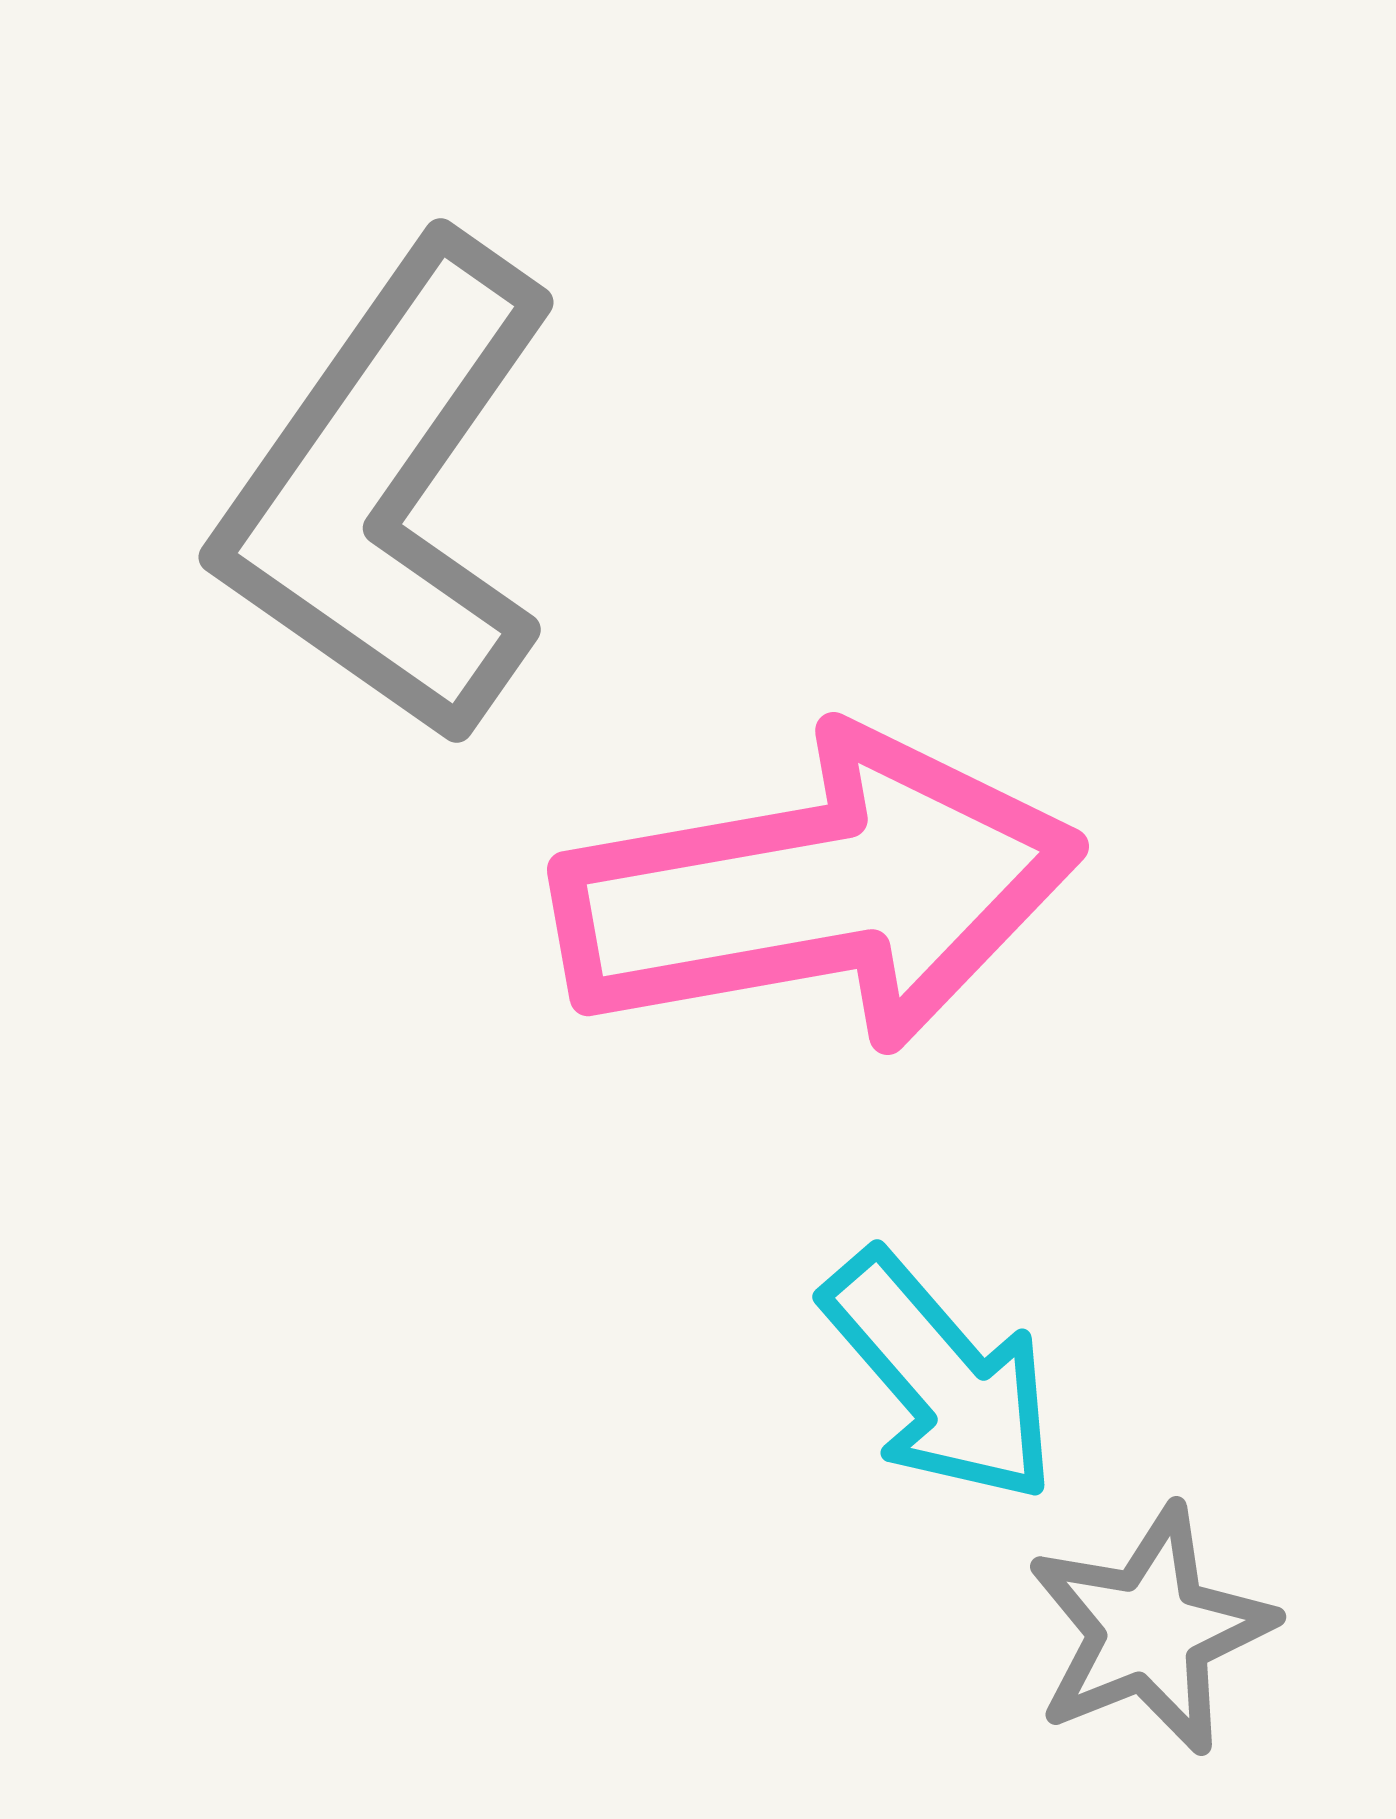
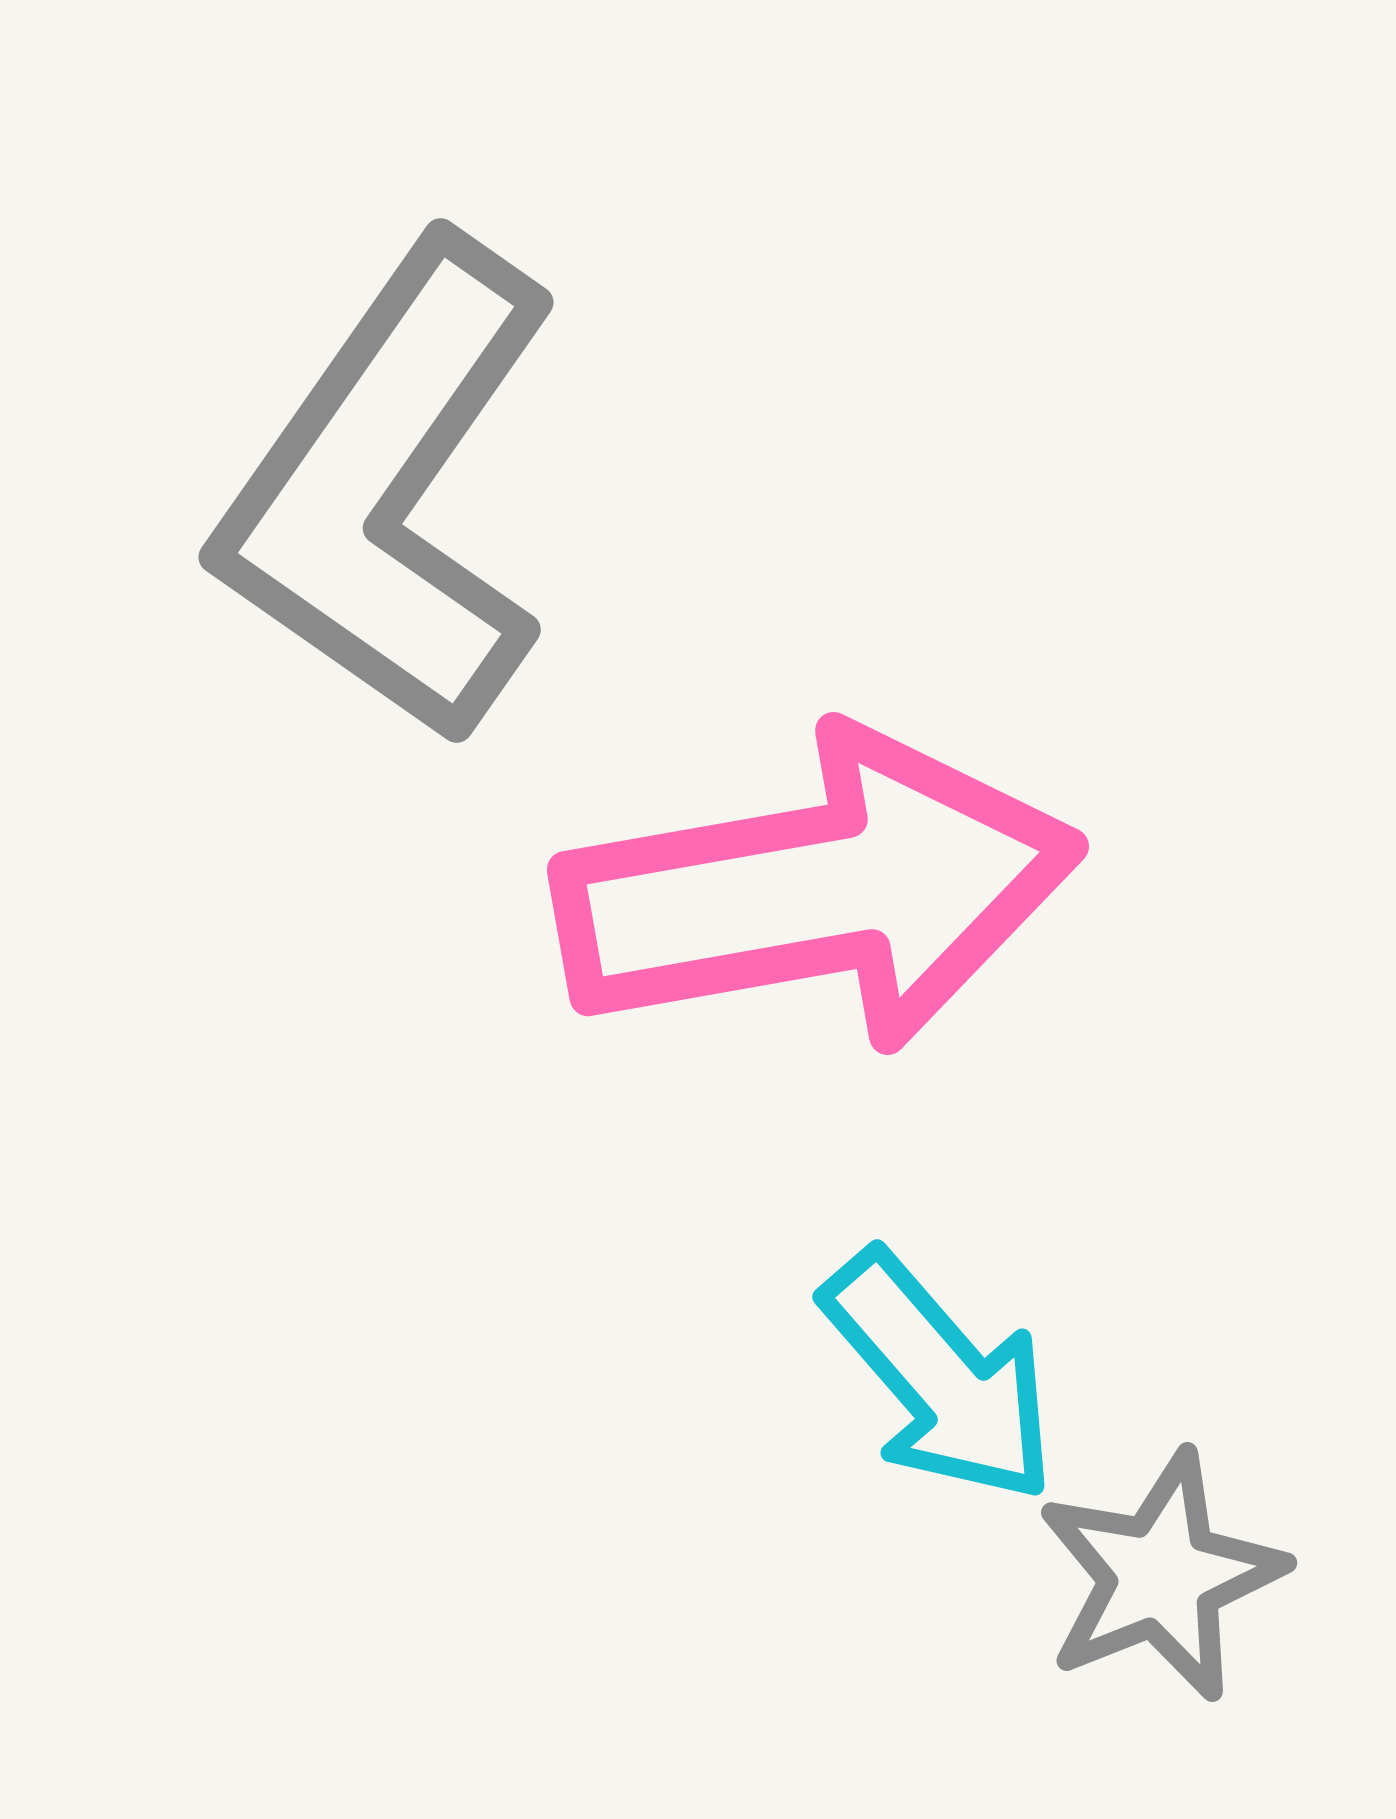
gray star: moved 11 px right, 54 px up
